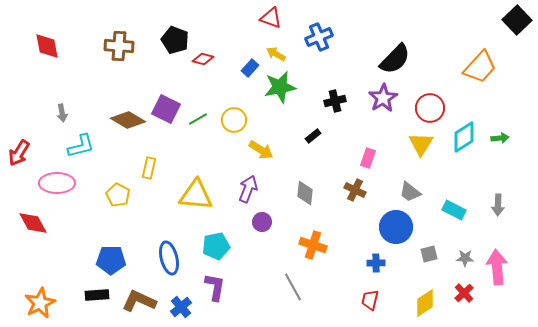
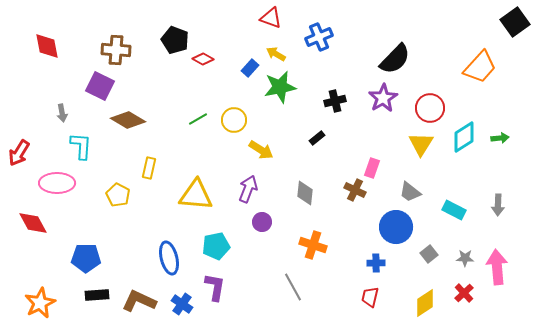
black square at (517, 20): moved 2 px left, 2 px down; rotated 8 degrees clockwise
brown cross at (119, 46): moved 3 px left, 4 px down
red diamond at (203, 59): rotated 15 degrees clockwise
purple square at (166, 109): moved 66 px left, 23 px up
black rectangle at (313, 136): moved 4 px right, 2 px down
cyan L-shape at (81, 146): rotated 72 degrees counterclockwise
pink rectangle at (368, 158): moved 4 px right, 10 px down
gray square at (429, 254): rotated 24 degrees counterclockwise
blue pentagon at (111, 260): moved 25 px left, 2 px up
red trapezoid at (370, 300): moved 3 px up
blue cross at (181, 307): moved 1 px right, 3 px up; rotated 15 degrees counterclockwise
